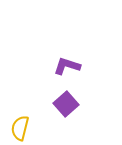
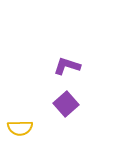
yellow semicircle: rotated 105 degrees counterclockwise
